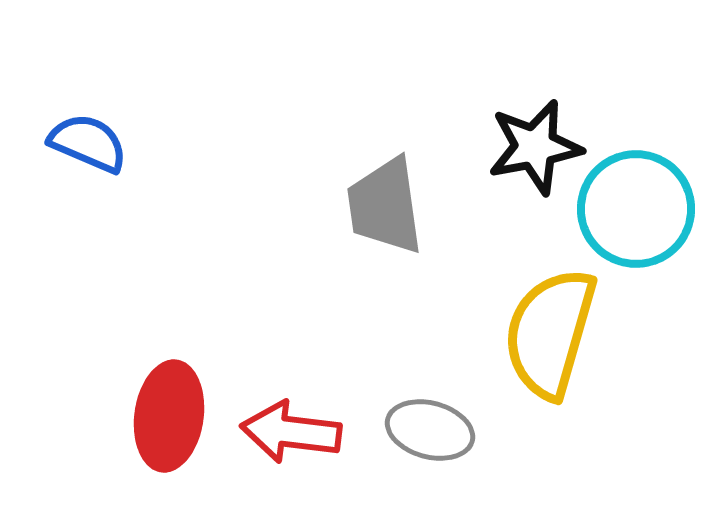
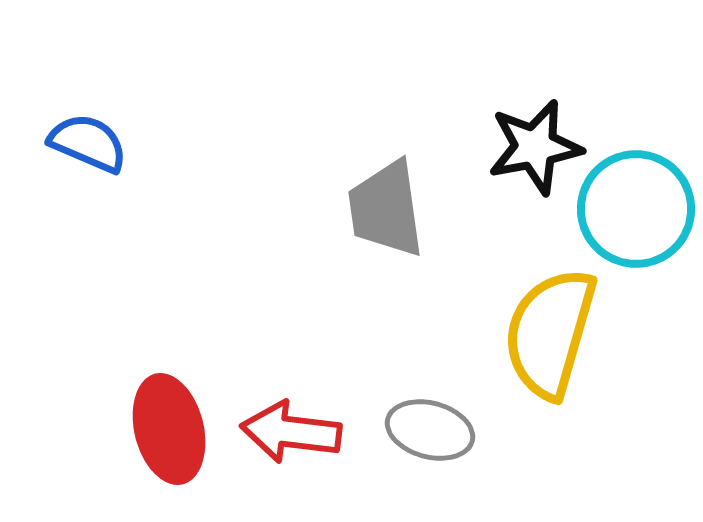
gray trapezoid: moved 1 px right, 3 px down
red ellipse: moved 13 px down; rotated 22 degrees counterclockwise
